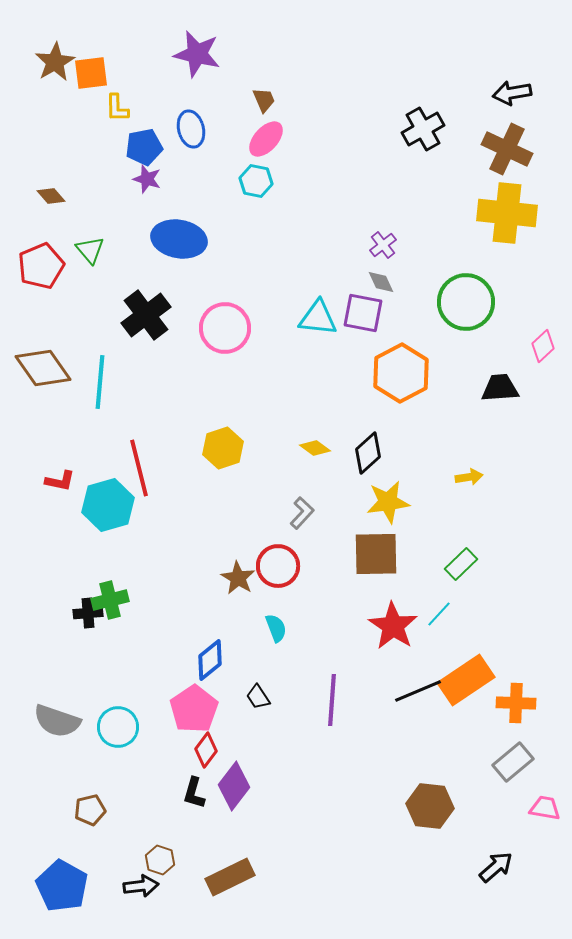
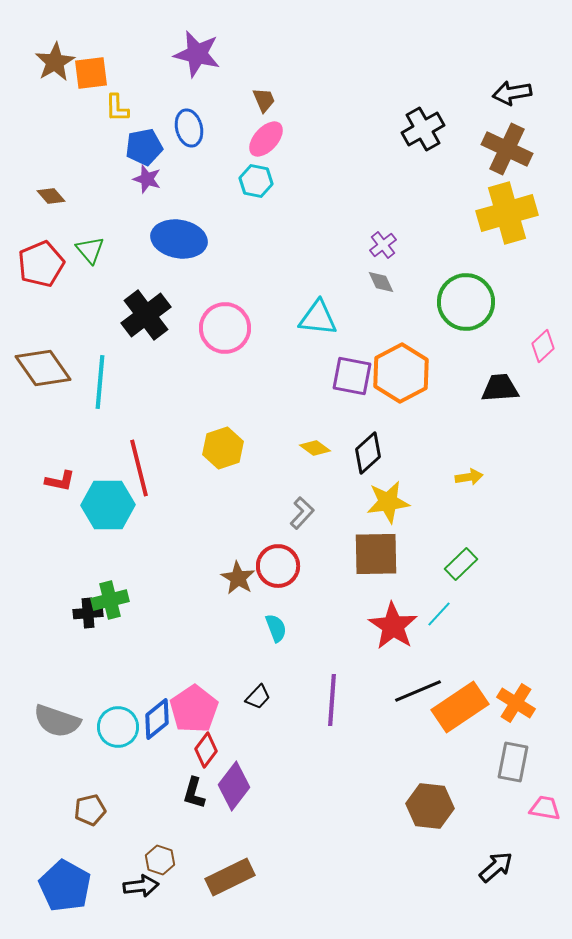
blue ellipse at (191, 129): moved 2 px left, 1 px up
yellow cross at (507, 213): rotated 22 degrees counterclockwise
red pentagon at (41, 266): moved 2 px up
purple square at (363, 313): moved 11 px left, 63 px down
cyan hexagon at (108, 505): rotated 15 degrees clockwise
blue diamond at (210, 660): moved 53 px left, 59 px down
orange rectangle at (466, 680): moved 6 px left, 27 px down
black trapezoid at (258, 697): rotated 104 degrees counterclockwise
orange cross at (516, 703): rotated 30 degrees clockwise
gray rectangle at (513, 762): rotated 39 degrees counterclockwise
blue pentagon at (62, 886): moved 3 px right
